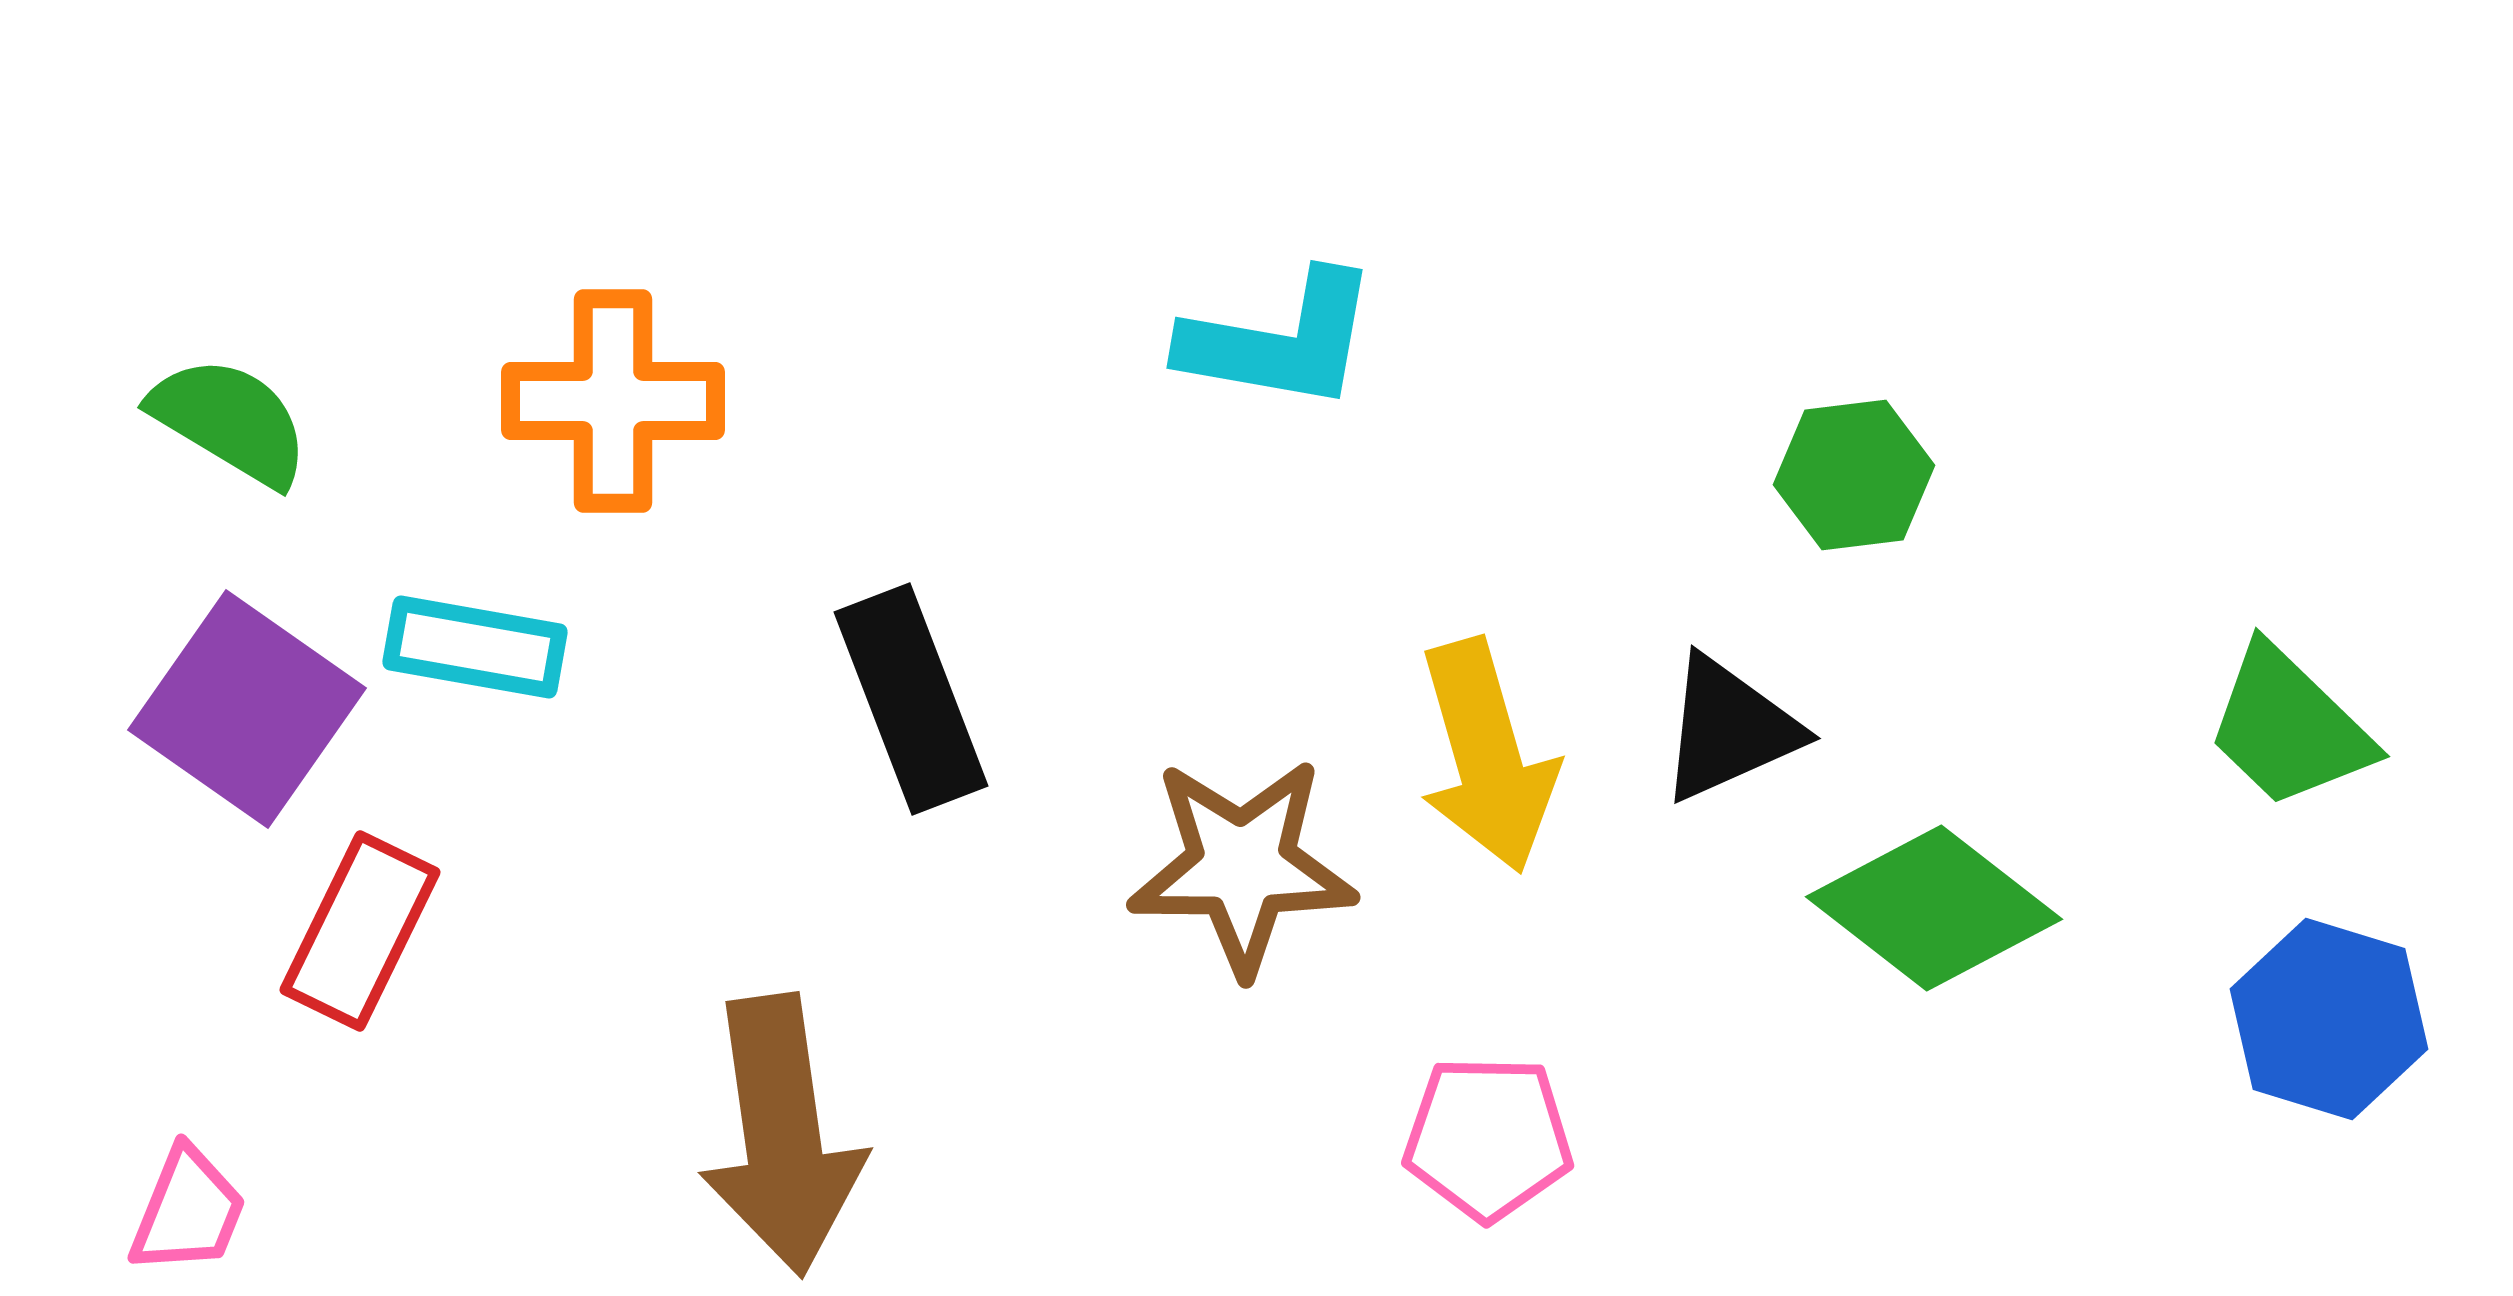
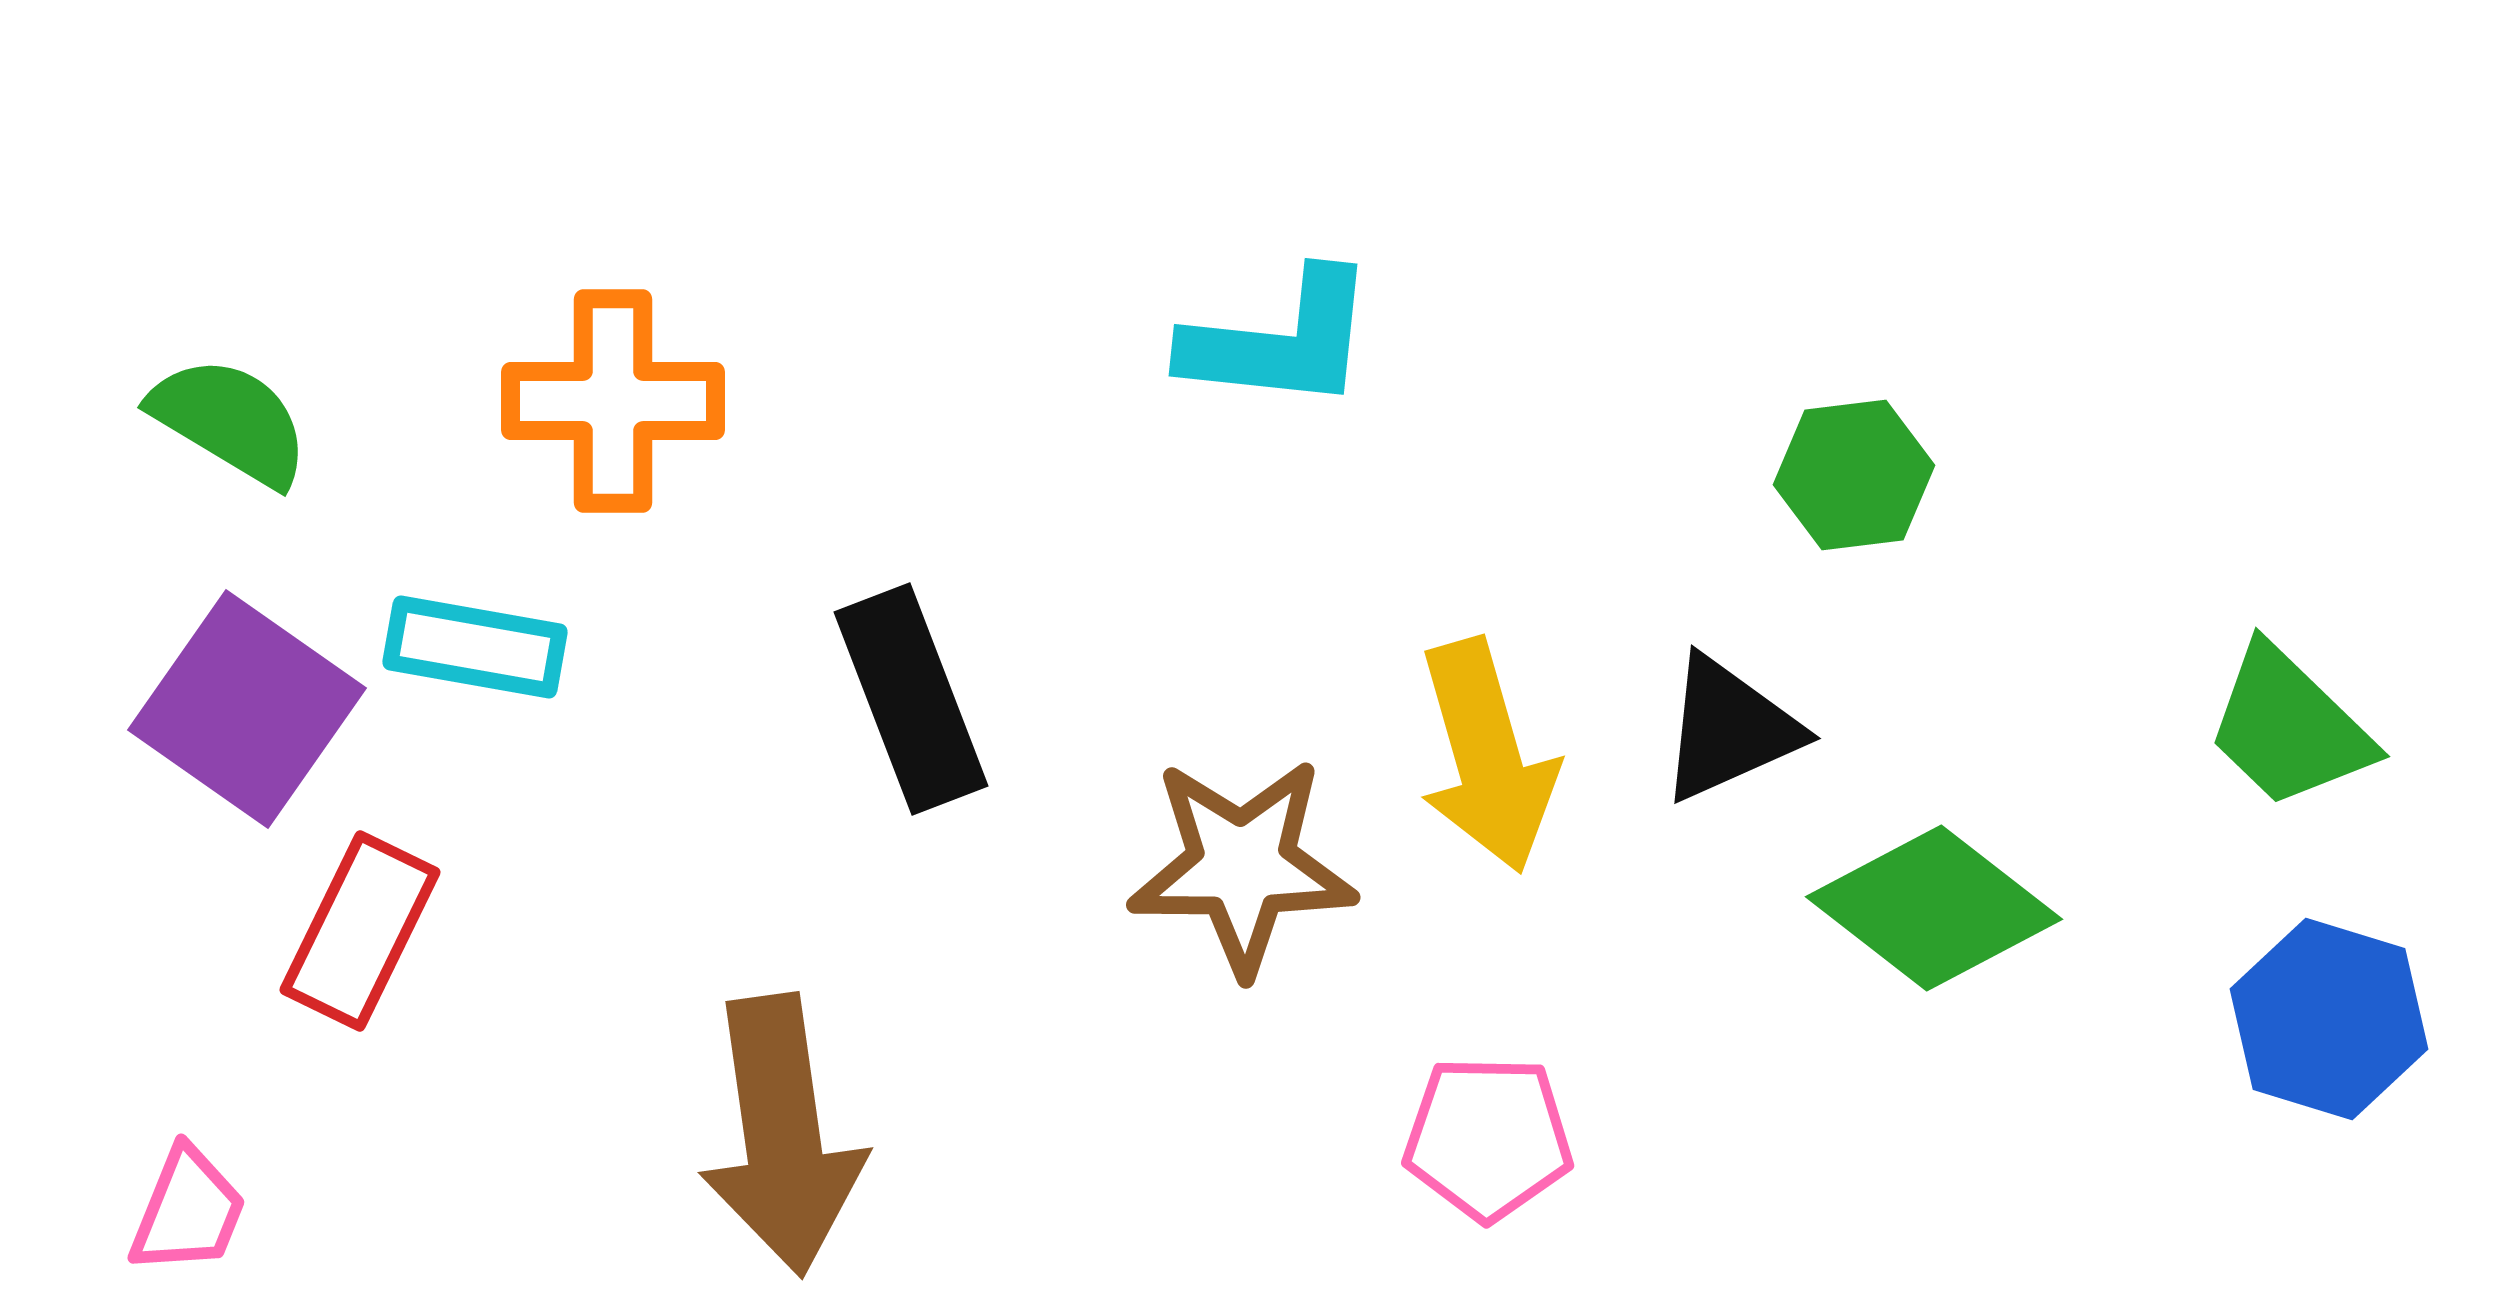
cyan L-shape: rotated 4 degrees counterclockwise
